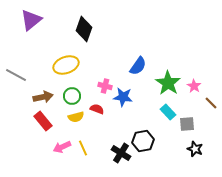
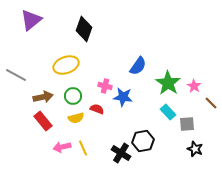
green circle: moved 1 px right
yellow semicircle: moved 1 px down
pink arrow: rotated 12 degrees clockwise
